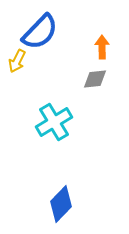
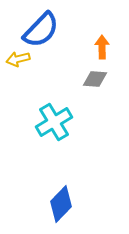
blue semicircle: moved 1 px right, 2 px up
yellow arrow: moved 1 px right, 2 px up; rotated 50 degrees clockwise
gray diamond: rotated 10 degrees clockwise
